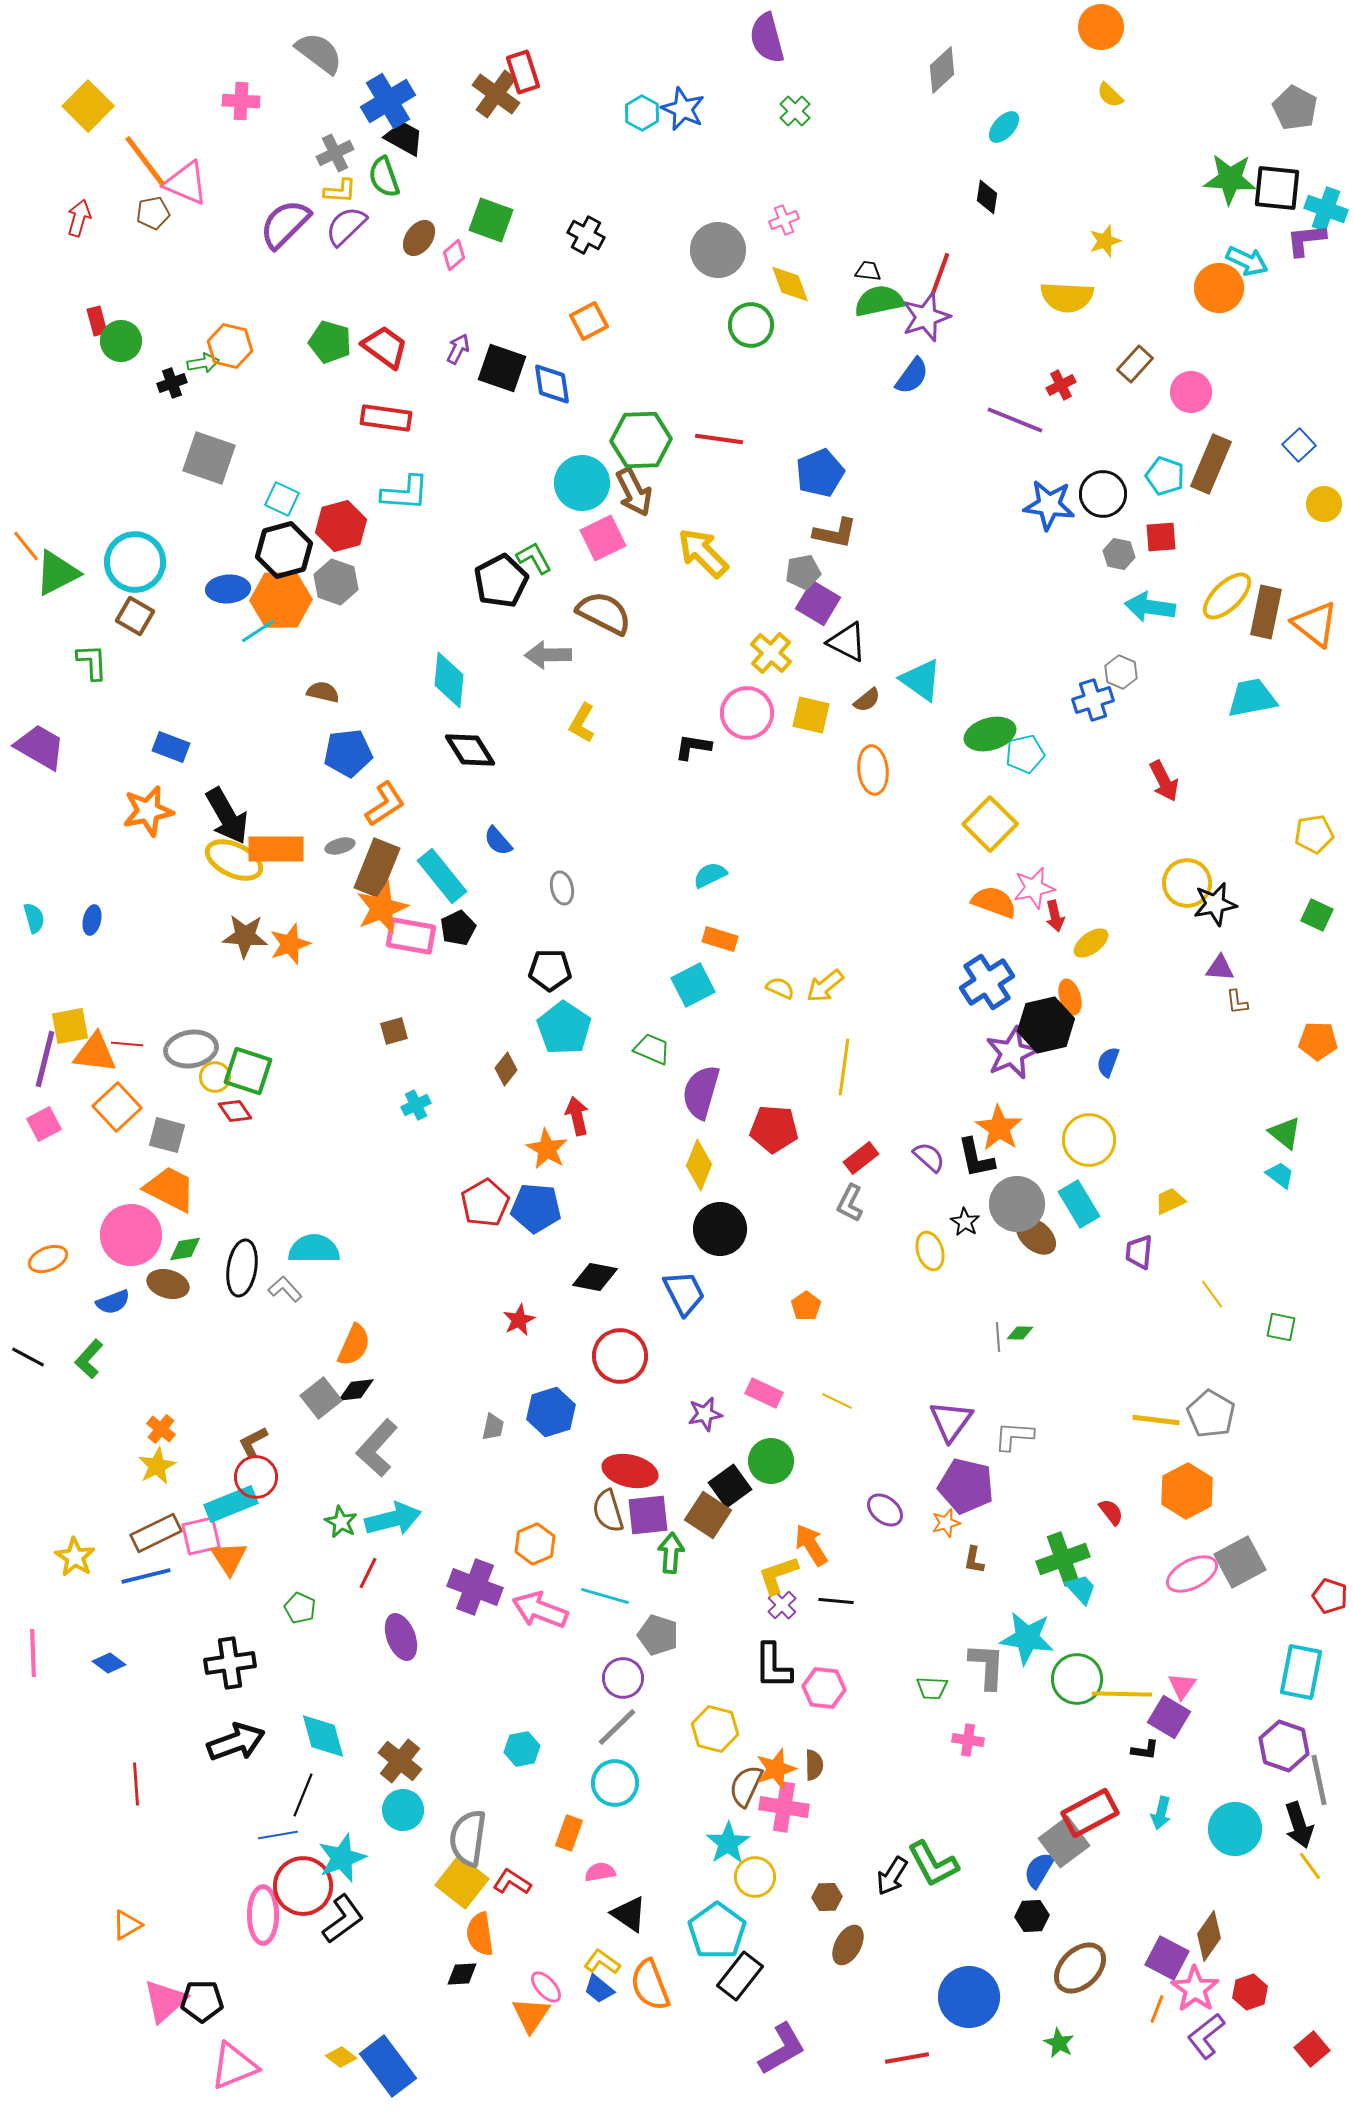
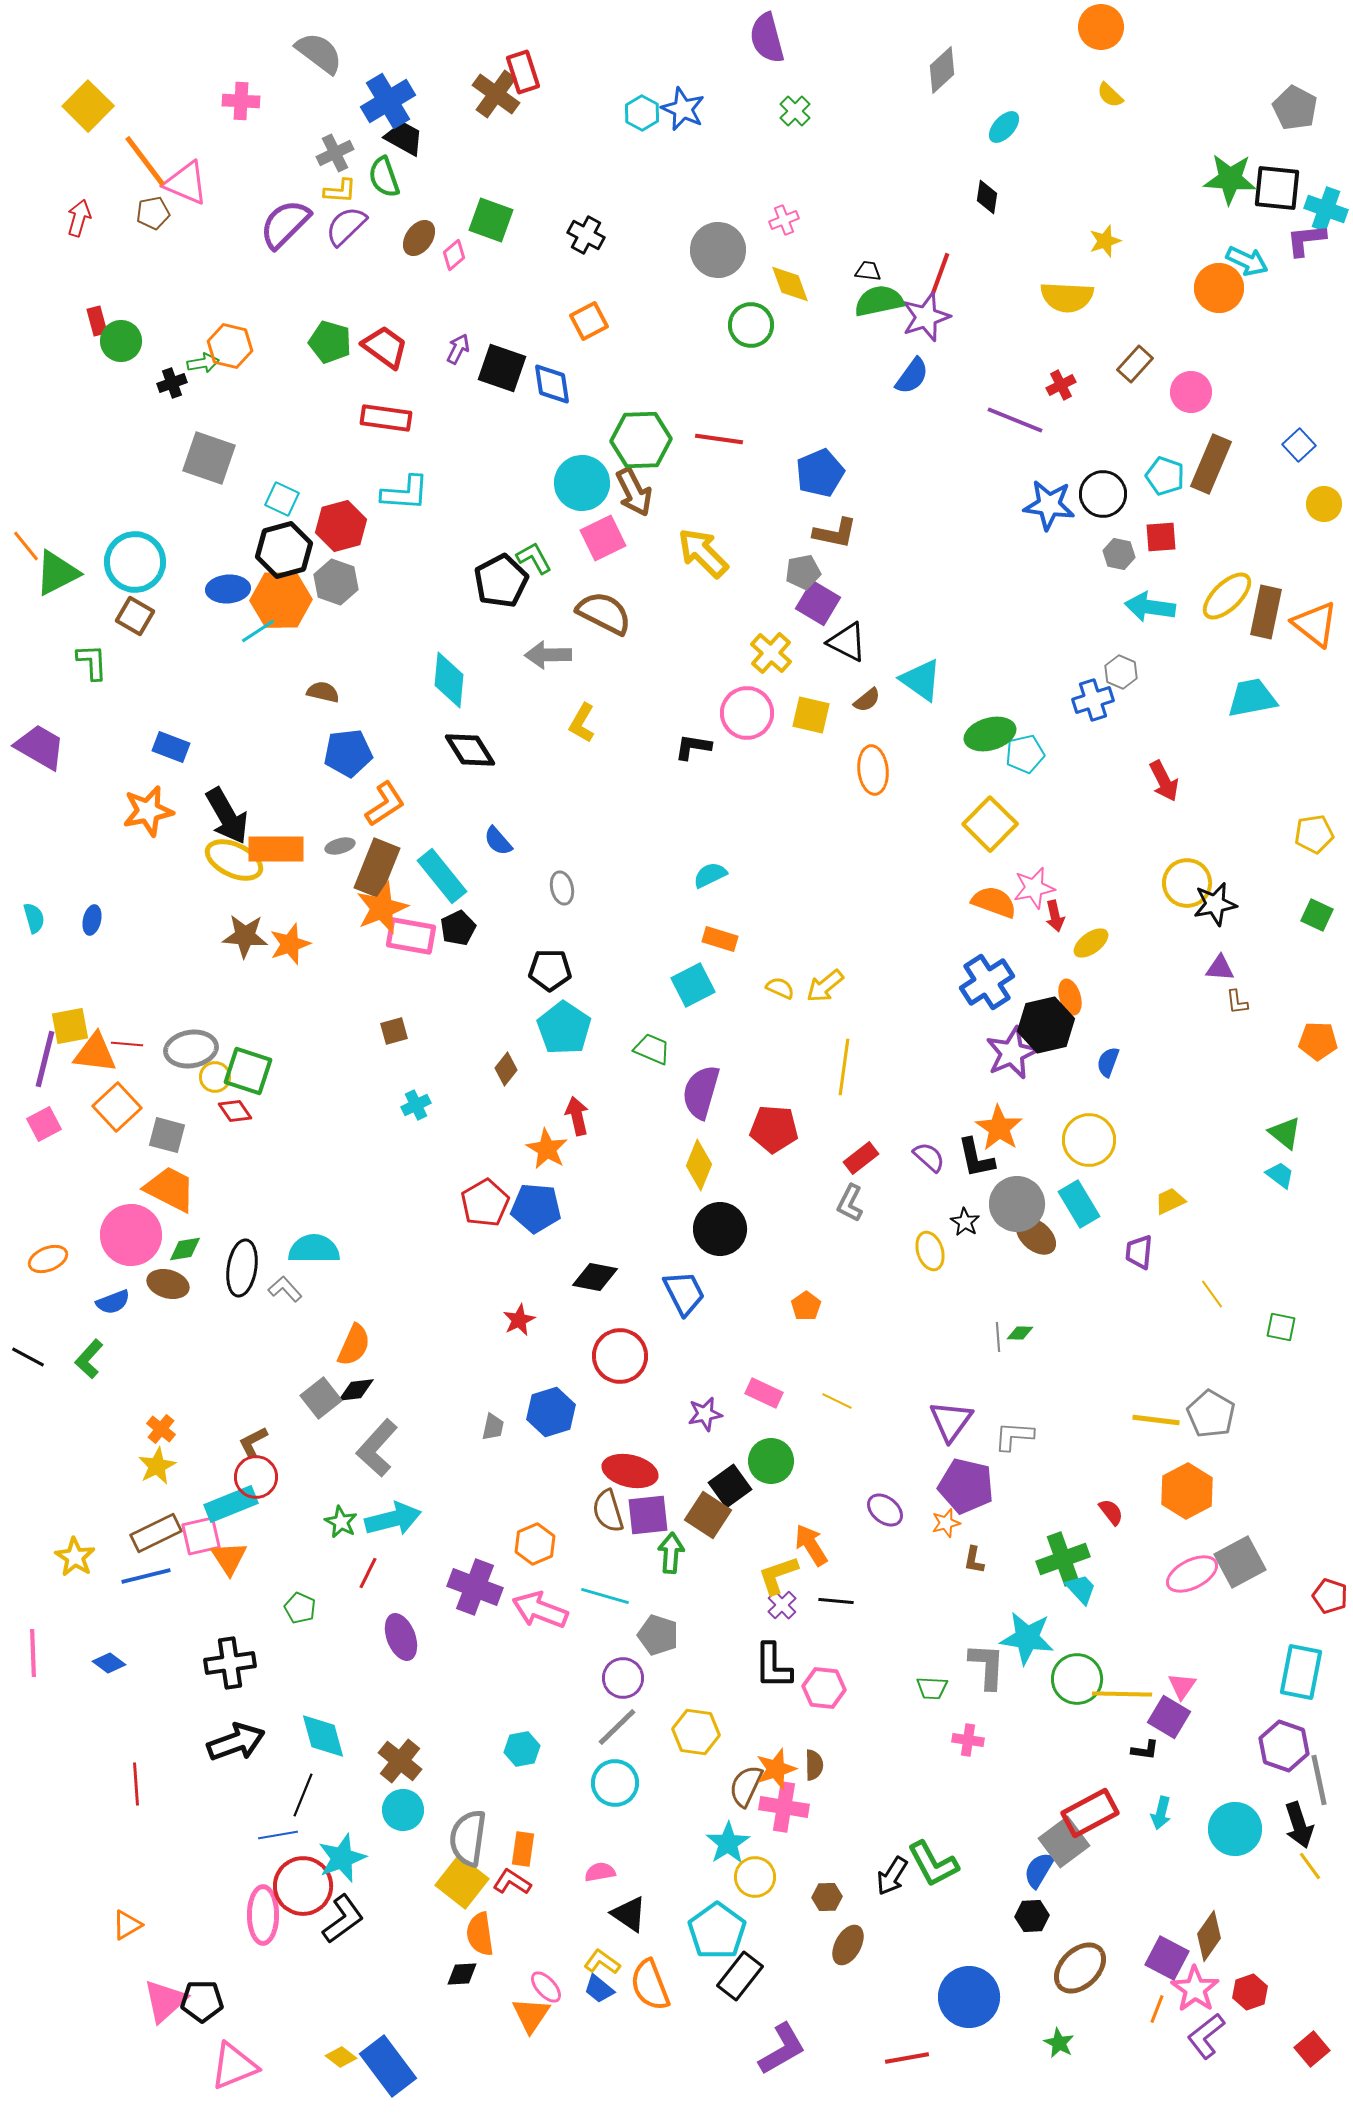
yellow hexagon at (715, 1729): moved 19 px left, 3 px down; rotated 6 degrees counterclockwise
orange rectangle at (569, 1833): moved 46 px left, 16 px down; rotated 12 degrees counterclockwise
